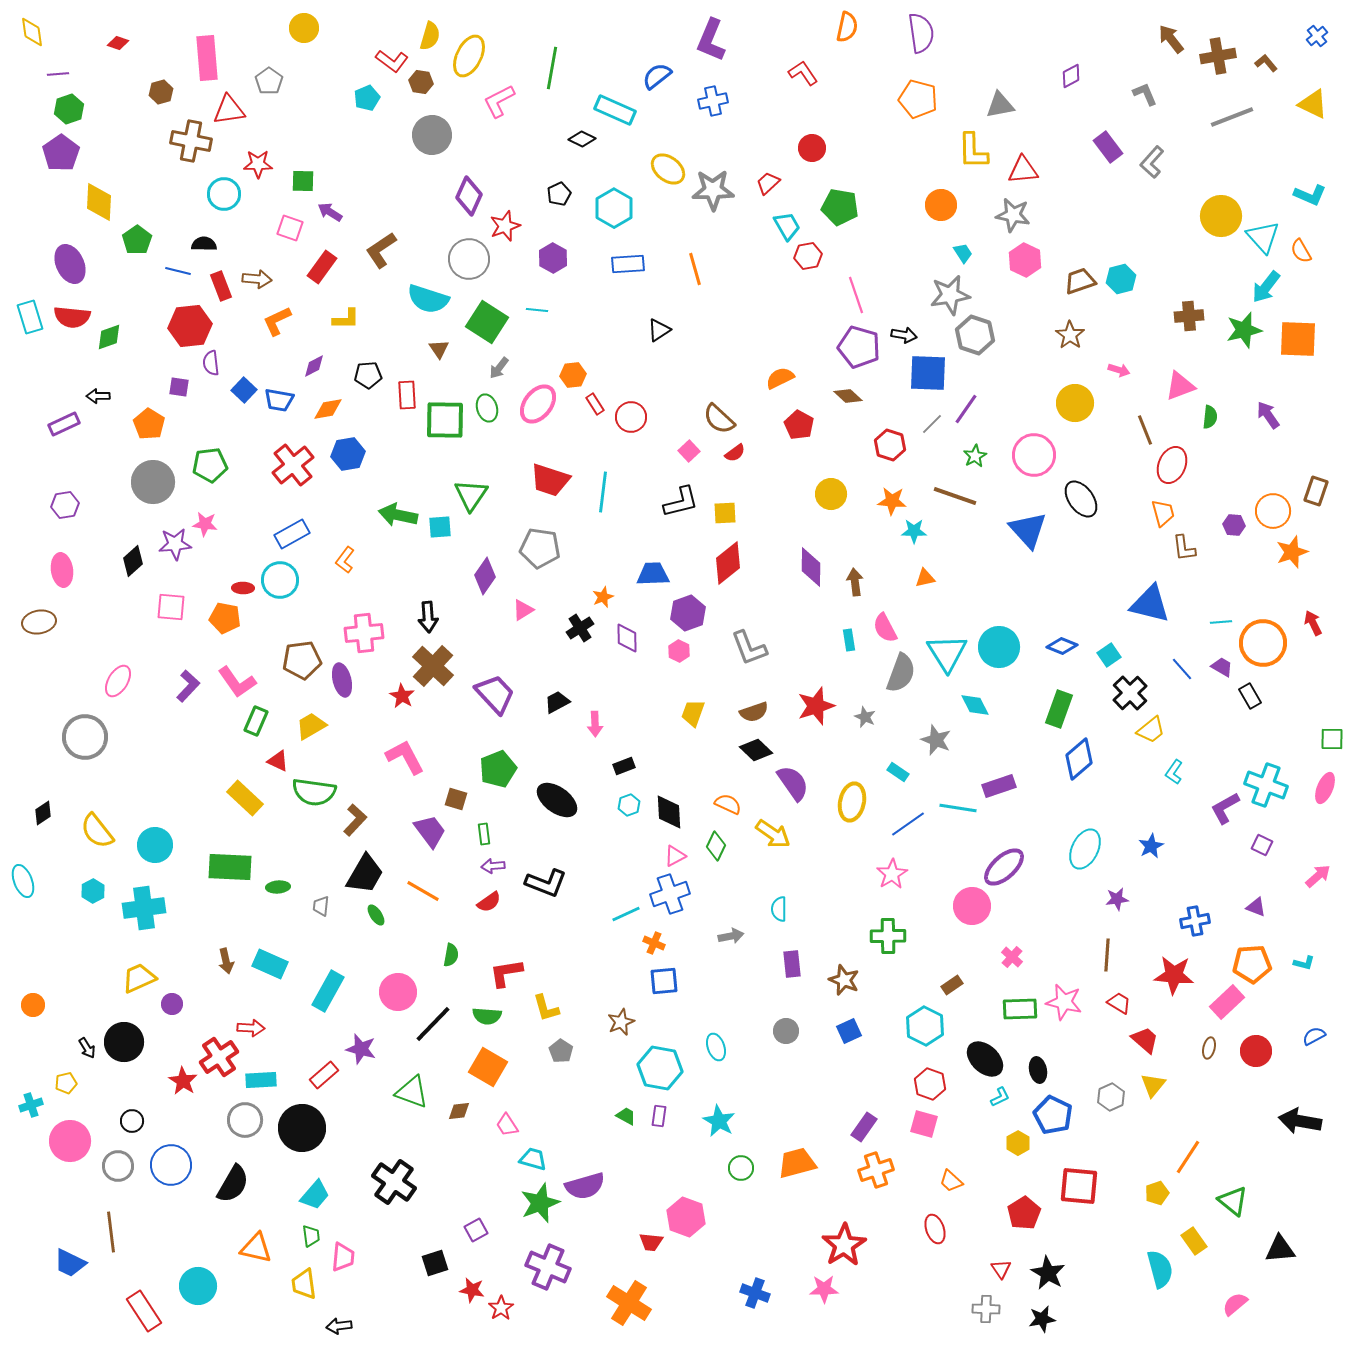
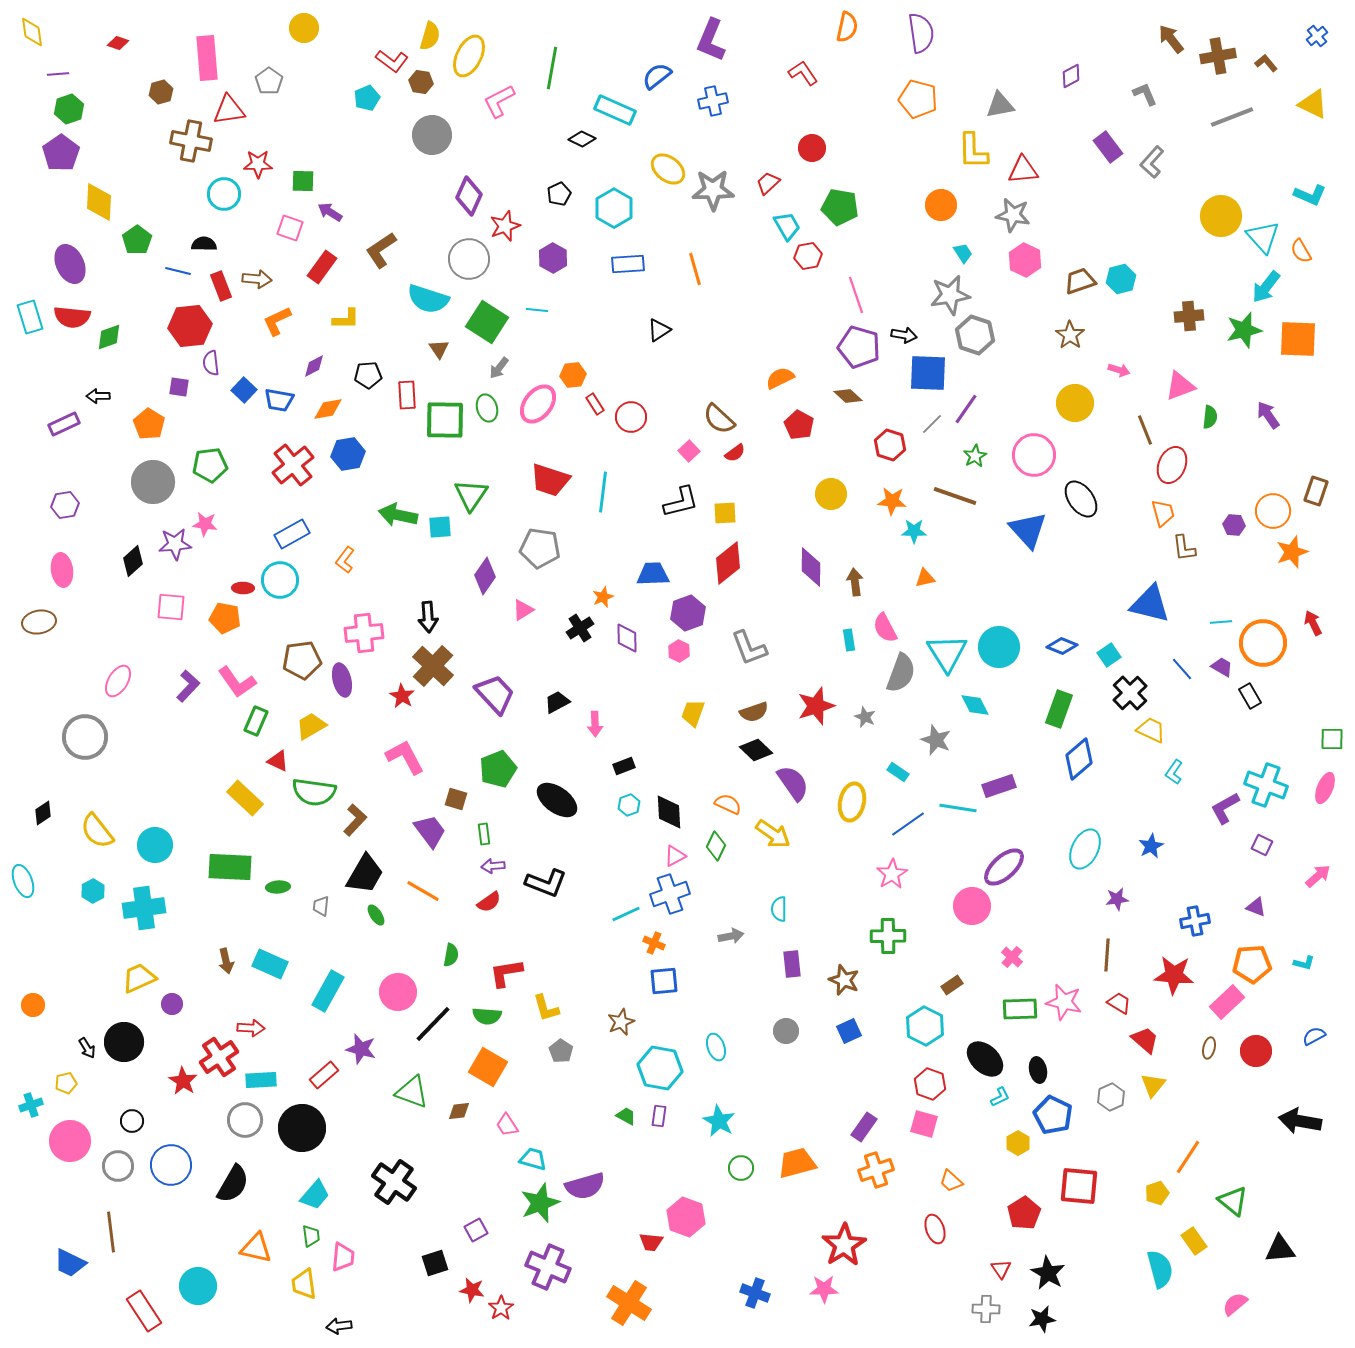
yellow trapezoid at (1151, 730): rotated 116 degrees counterclockwise
